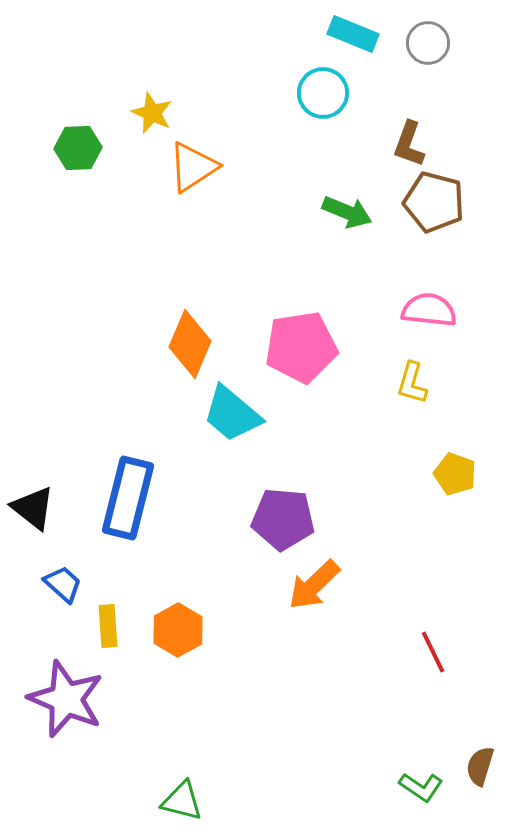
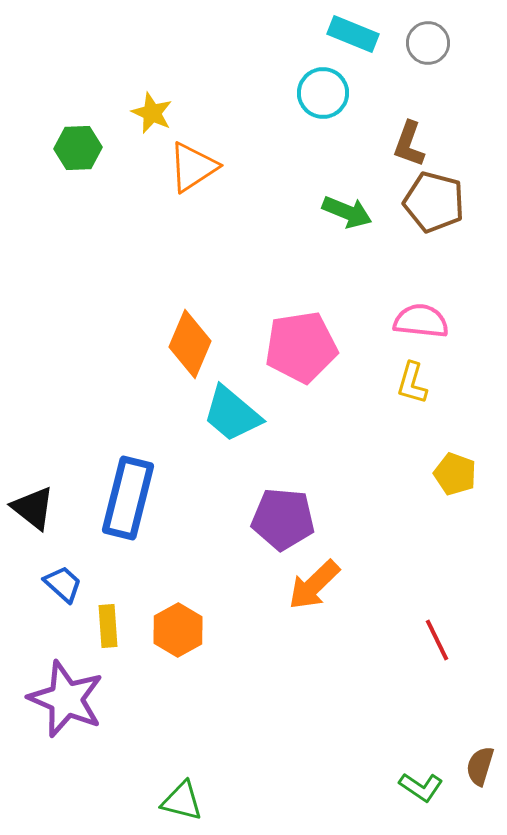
pink semicircle: moved 8 px left, 11 px down
red line: moved 4 px right, 12 px up
